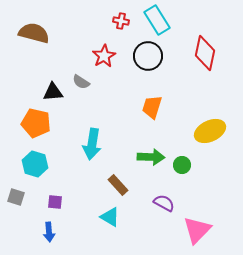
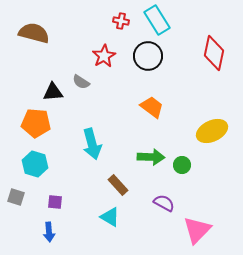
red diamond: moved 9 px right
orange trapezoid: rotated 110 degrees clockwise
orange pentagon: rotated 8 degrees counterclockwise
yellow ellipse: moved 2 px right
cyan arrow: rotated 24 degrees counterclockwise
